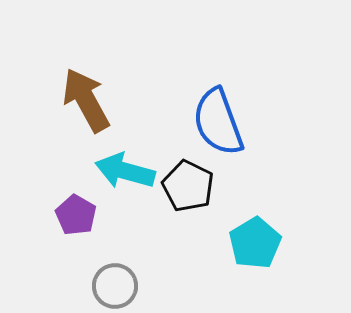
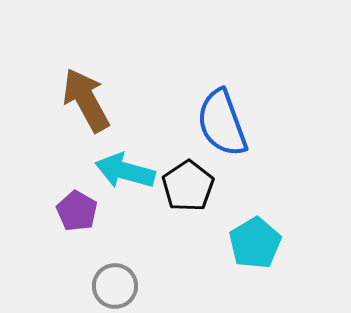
blue semicircle: moved 4 px right, 1 px down
black pentagon: rotated 12 degrees clockwise
purple pentagon: moved 1 px right, 4 px up
